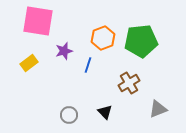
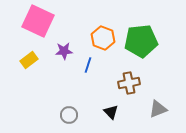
pink square: rotated 16 degrees clockwise
orange hexagon: rotated 20 degrees counterclockwise
purple star: rotated 12 degrees clockwise
yellow rectangle: moved 3 px up
brown cross: rotated 20 degrees clockwise
black triangle: moved 6 px right
